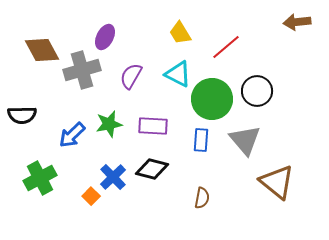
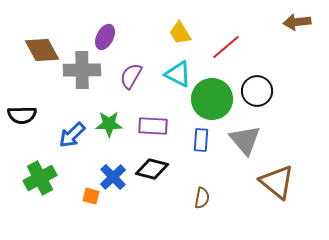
gray cross: rotated 15 degrees clockwise
green star: rotated 12 degrees clockwise
orange square: rotated 30 degrees counterclockwise
